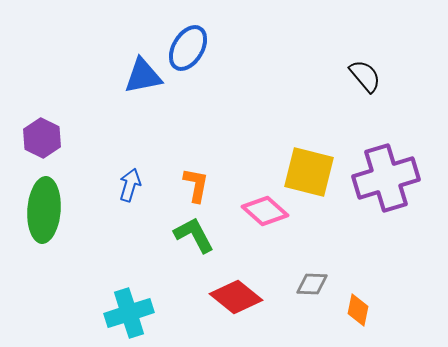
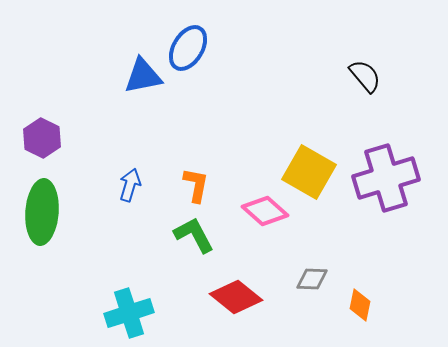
yellow square: rotated 16 degrees clockwise
green ellipse: moved 2 px left, 2 px down
gray diamond: moved 5 px up
orange diamond: moved 2 px right, 5 px up
